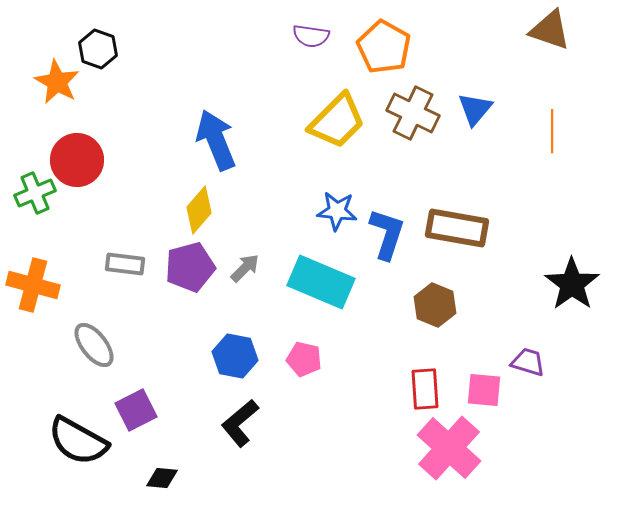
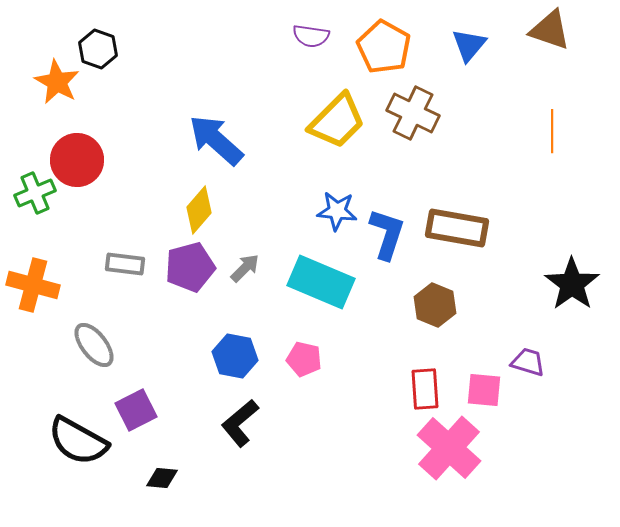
blue triangle: moved 6 px left, 64 px up
blue arrow: rotated 26 degrees counterclockwise
